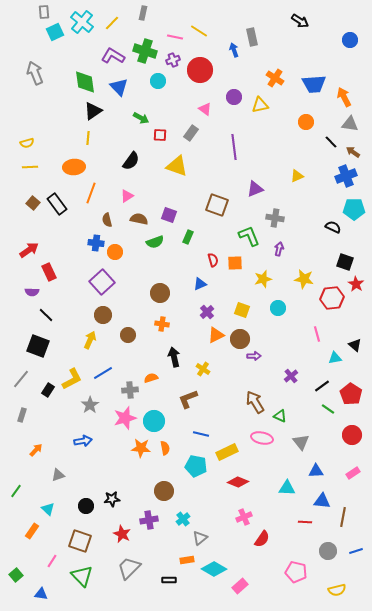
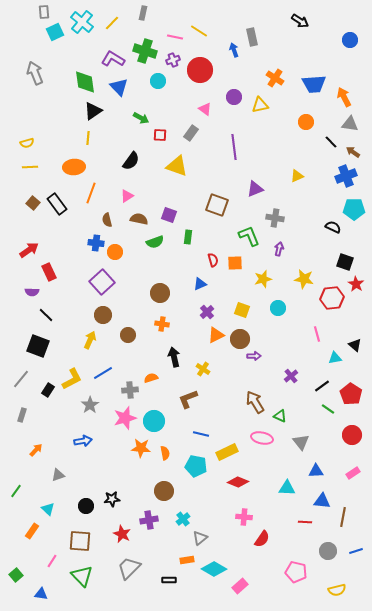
purple L-shape at (113, 56): moved 3 px down
green rectangle at (188, 237): rotated 16 degrees counterclockwise
orange semicircle at (165, 448): moved 5 px down
pink cross at (244, 517): rotated 28 degrees clockwise
brown square at (80, 541): rotated 15 degrees counterclockwise
